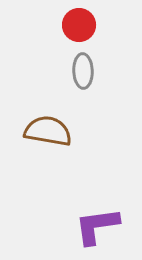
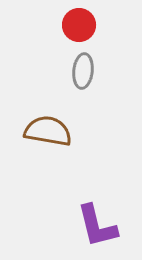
gray ellipse: rotated 8 degrees clockwise
purple L-shape: rotated 96 degrees counterclockwise
